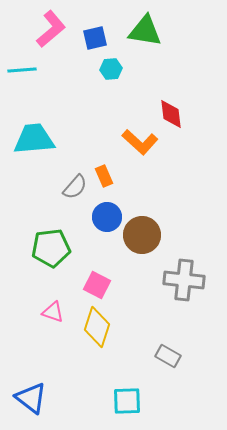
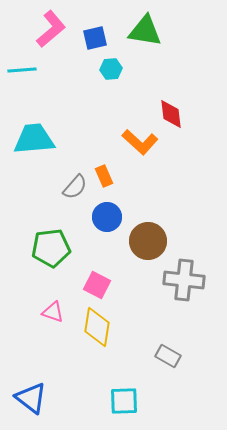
brown circle: moved 6 px right, 6 px down
yellow diamond: rotated 9 degrees counterclockwise
cyan square: moved 3 px left
